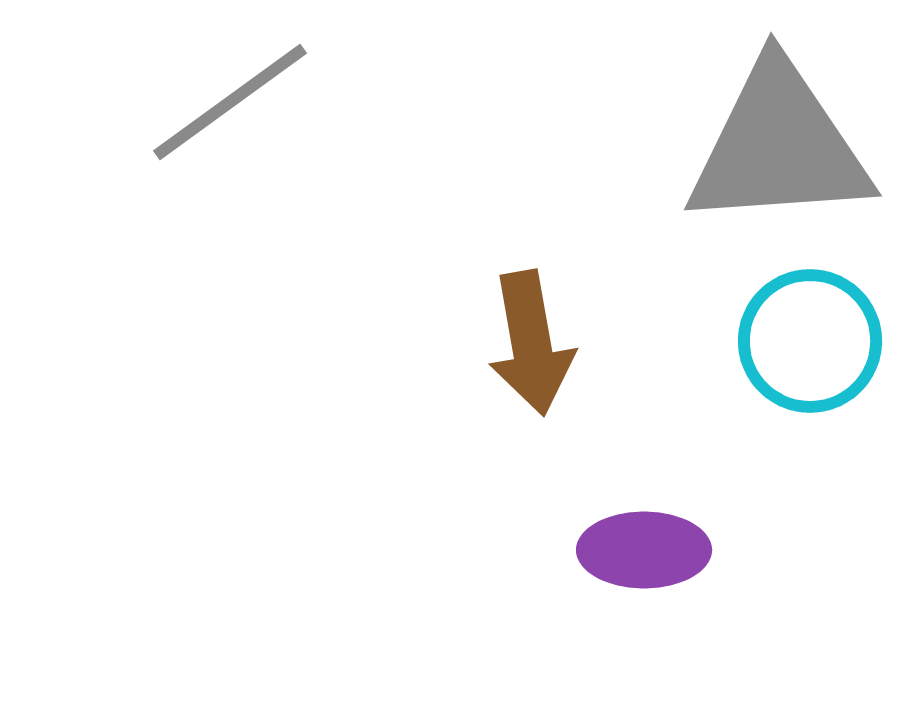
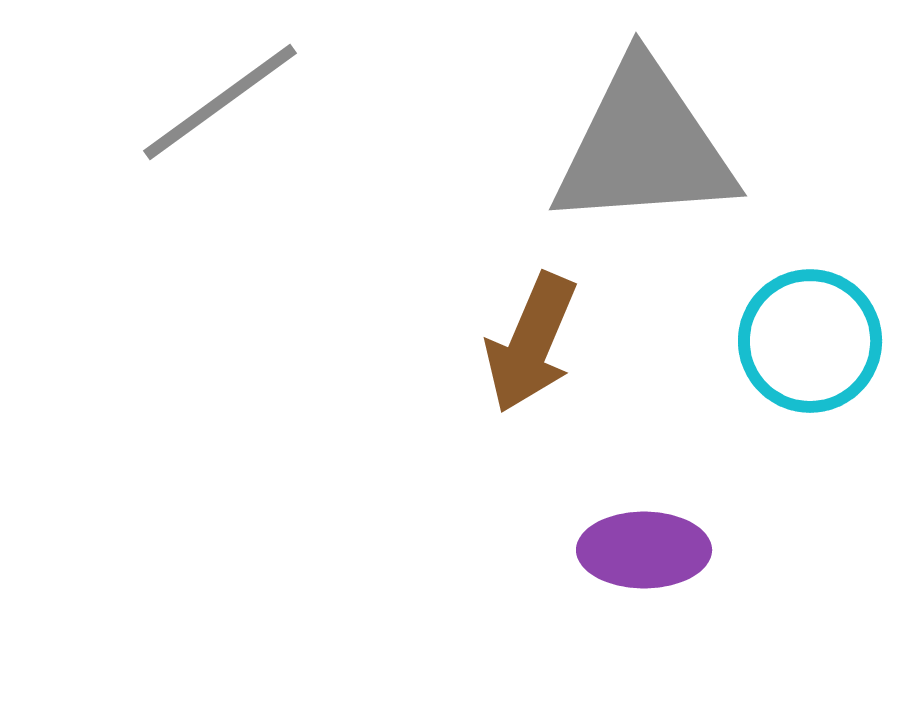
gray line: moved 10 px left
gray triangle: moved 135 px left
brown arrow: rotated 33 degrees clockwise
